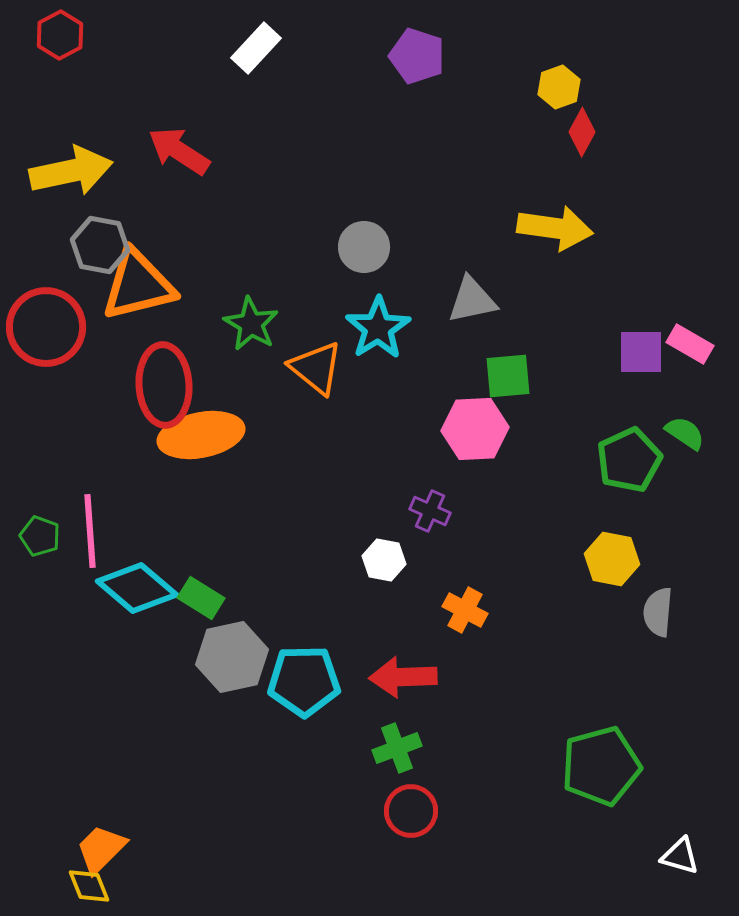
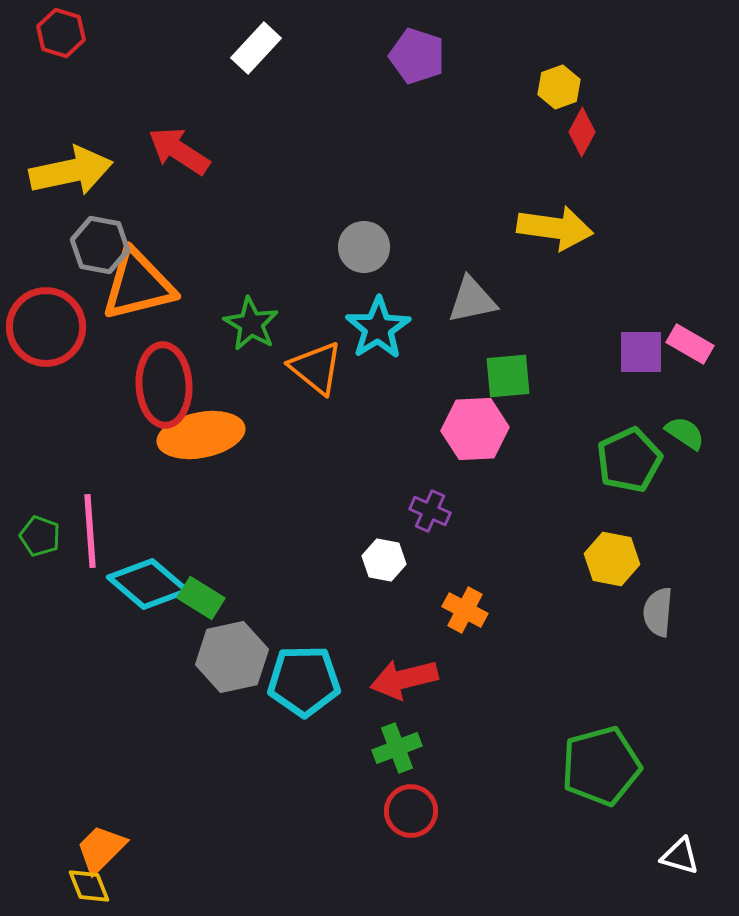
red hexagon at (60, 35): moved 1 px right, 2 px up; rotated 15 degrees counterclockwise
cyan diamond at (137, 588): moved 11 px right, 4 px up
red arrow at (403, 677): moved 1 px right, 2 px down; rotated 12 degrees counterclockwise
